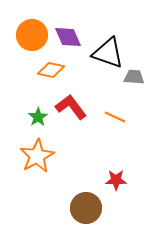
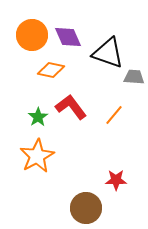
orange line: moved 1 px left, 2 px up; rotated 75 degrees counterclockwise
